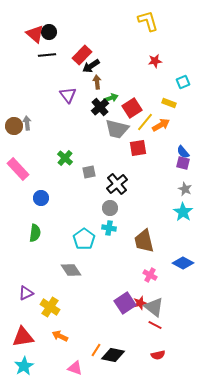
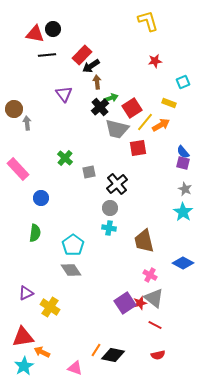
black circle at (49, 32): moved 4 px right, 3 px up
red triangle at (35, 34): rotated 30 degrees counterclockwise
purple triangle at (68, 95): moved 4 px left, 1 px up
brown circle at (14, 126): moved 17 px up
cyan pentagon at (84, 239): moved 11 px left, 6 px down
gray triangle at (154, 307): moved 9 px up
orange arrow at (60, 336): moved 18 px left, 16 px down
